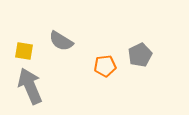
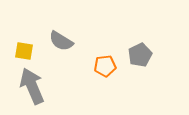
gray arrow: moved 2 px right
